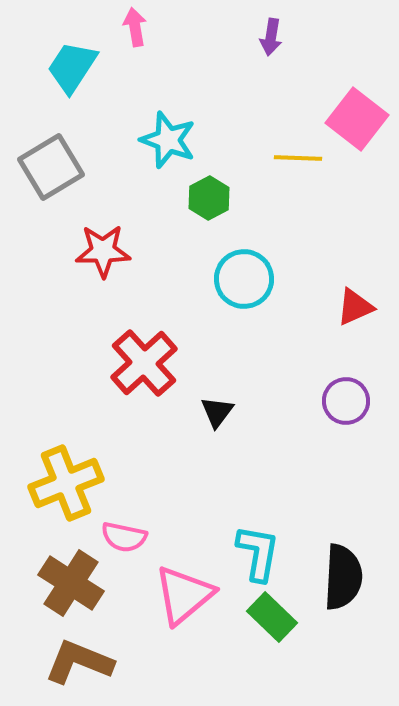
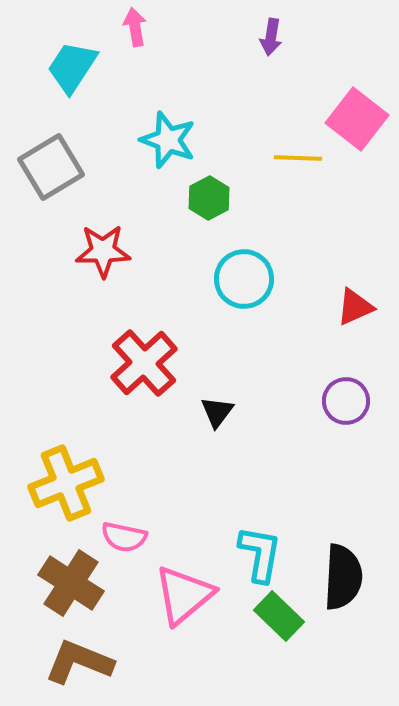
cyan L-shape: moved 2 px right, 1 px down
green rectangle: moved 7 px right, 1 px up
